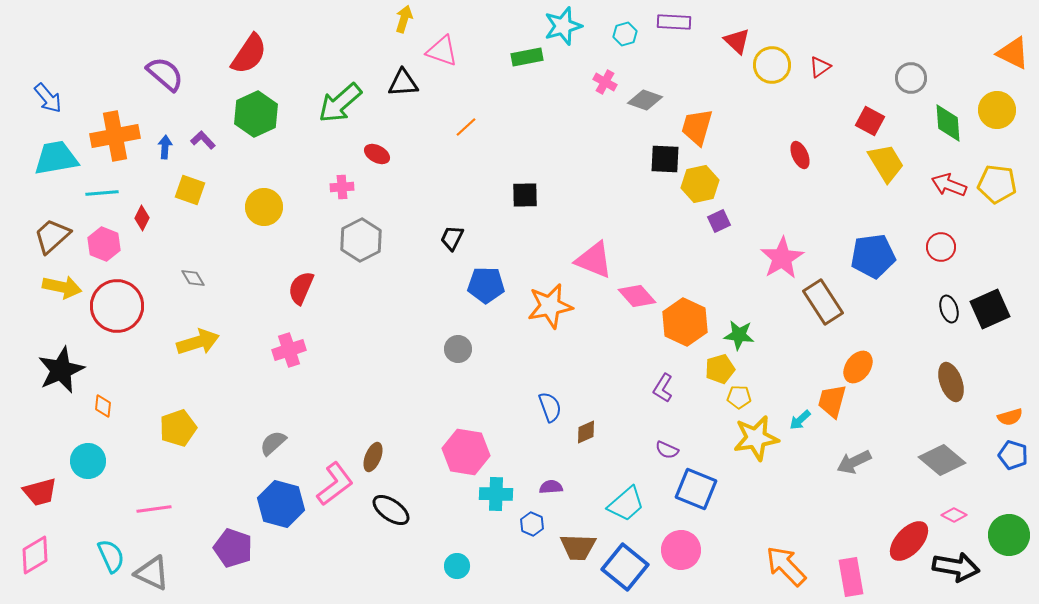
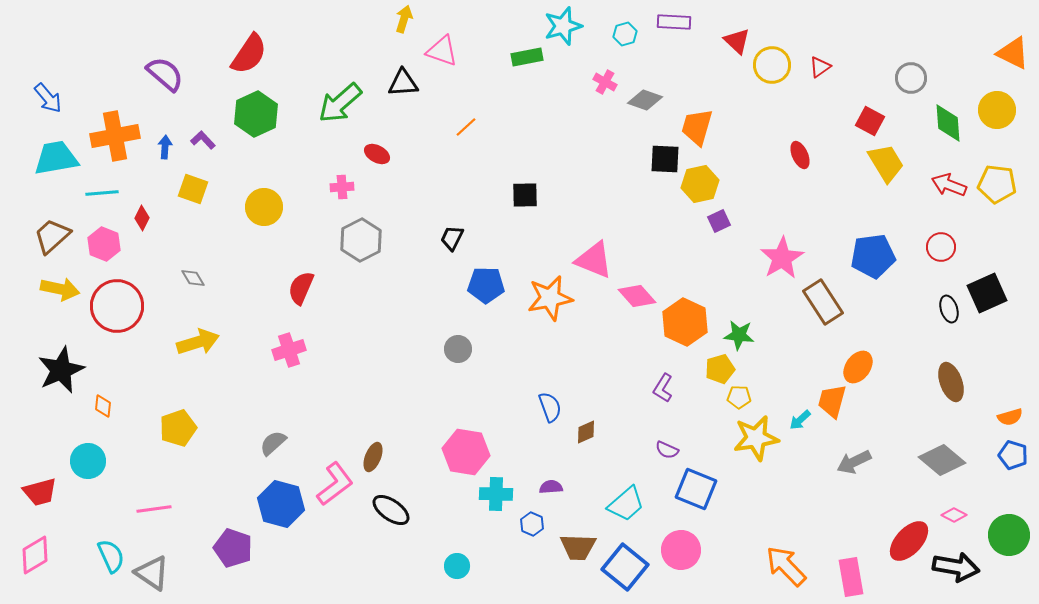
yellow square at (190, 190): moved 3 px right, 1 px up
yellow arrow at (62, 287): moved 2 px left, 2 px down
orange star at (550, 306): moved 8 px up
black square at (990, 309): moved 3 px left, 16 px up
gray triangle at (152, 573): rotated 9 degrees clockwise
